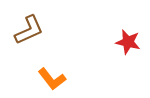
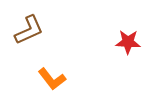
red star: rotated 10 degrees counterclockwise
